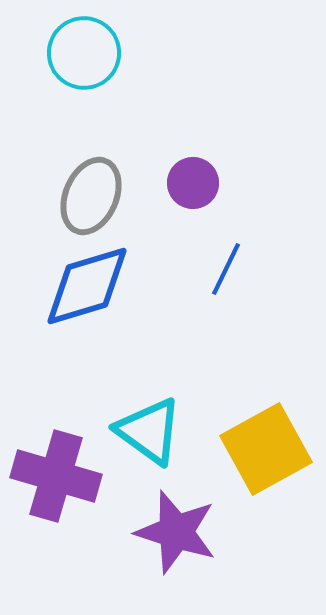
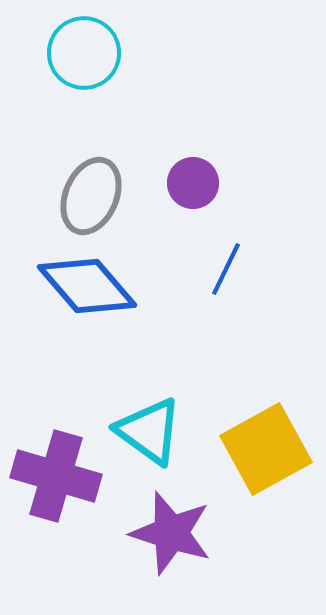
blue diamond: rotated 66 degrees clockwise
purple star: moved 5 px left, 1 px down
